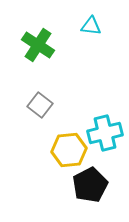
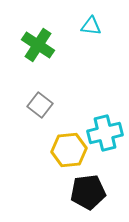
black pentagon: moved 2 px left, 7 px down; rotated 20 degrees clockwise
